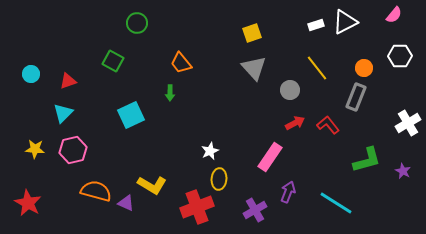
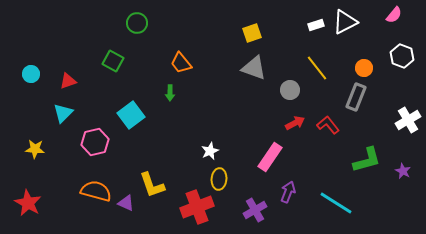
white hexagon: moved 2 px right; rotated 20 degrees clockwise
gray triangle: rotated 28 degrees counterclockwise
cyan square: rotated 12 degrees counterclockwise
white cross: moved 3 px up
pink hexagon: moved 22 px right, 8 px up
yellow L-shape: rotated 40 degrees clockwise
